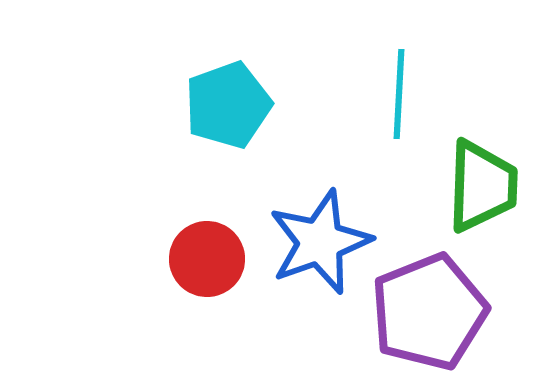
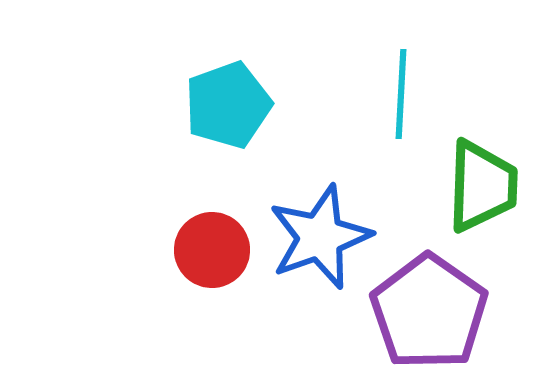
cyan line: moved 2 px right
blue star: moved 5 px up
red circle: moved 5 px right, 9 px up
purple pentagon: rotated 15 degrees counterclockwise
